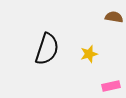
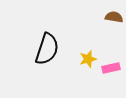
yellow star: moved 1 px left, 5 px down
pink rectangle: moved 18 px up
